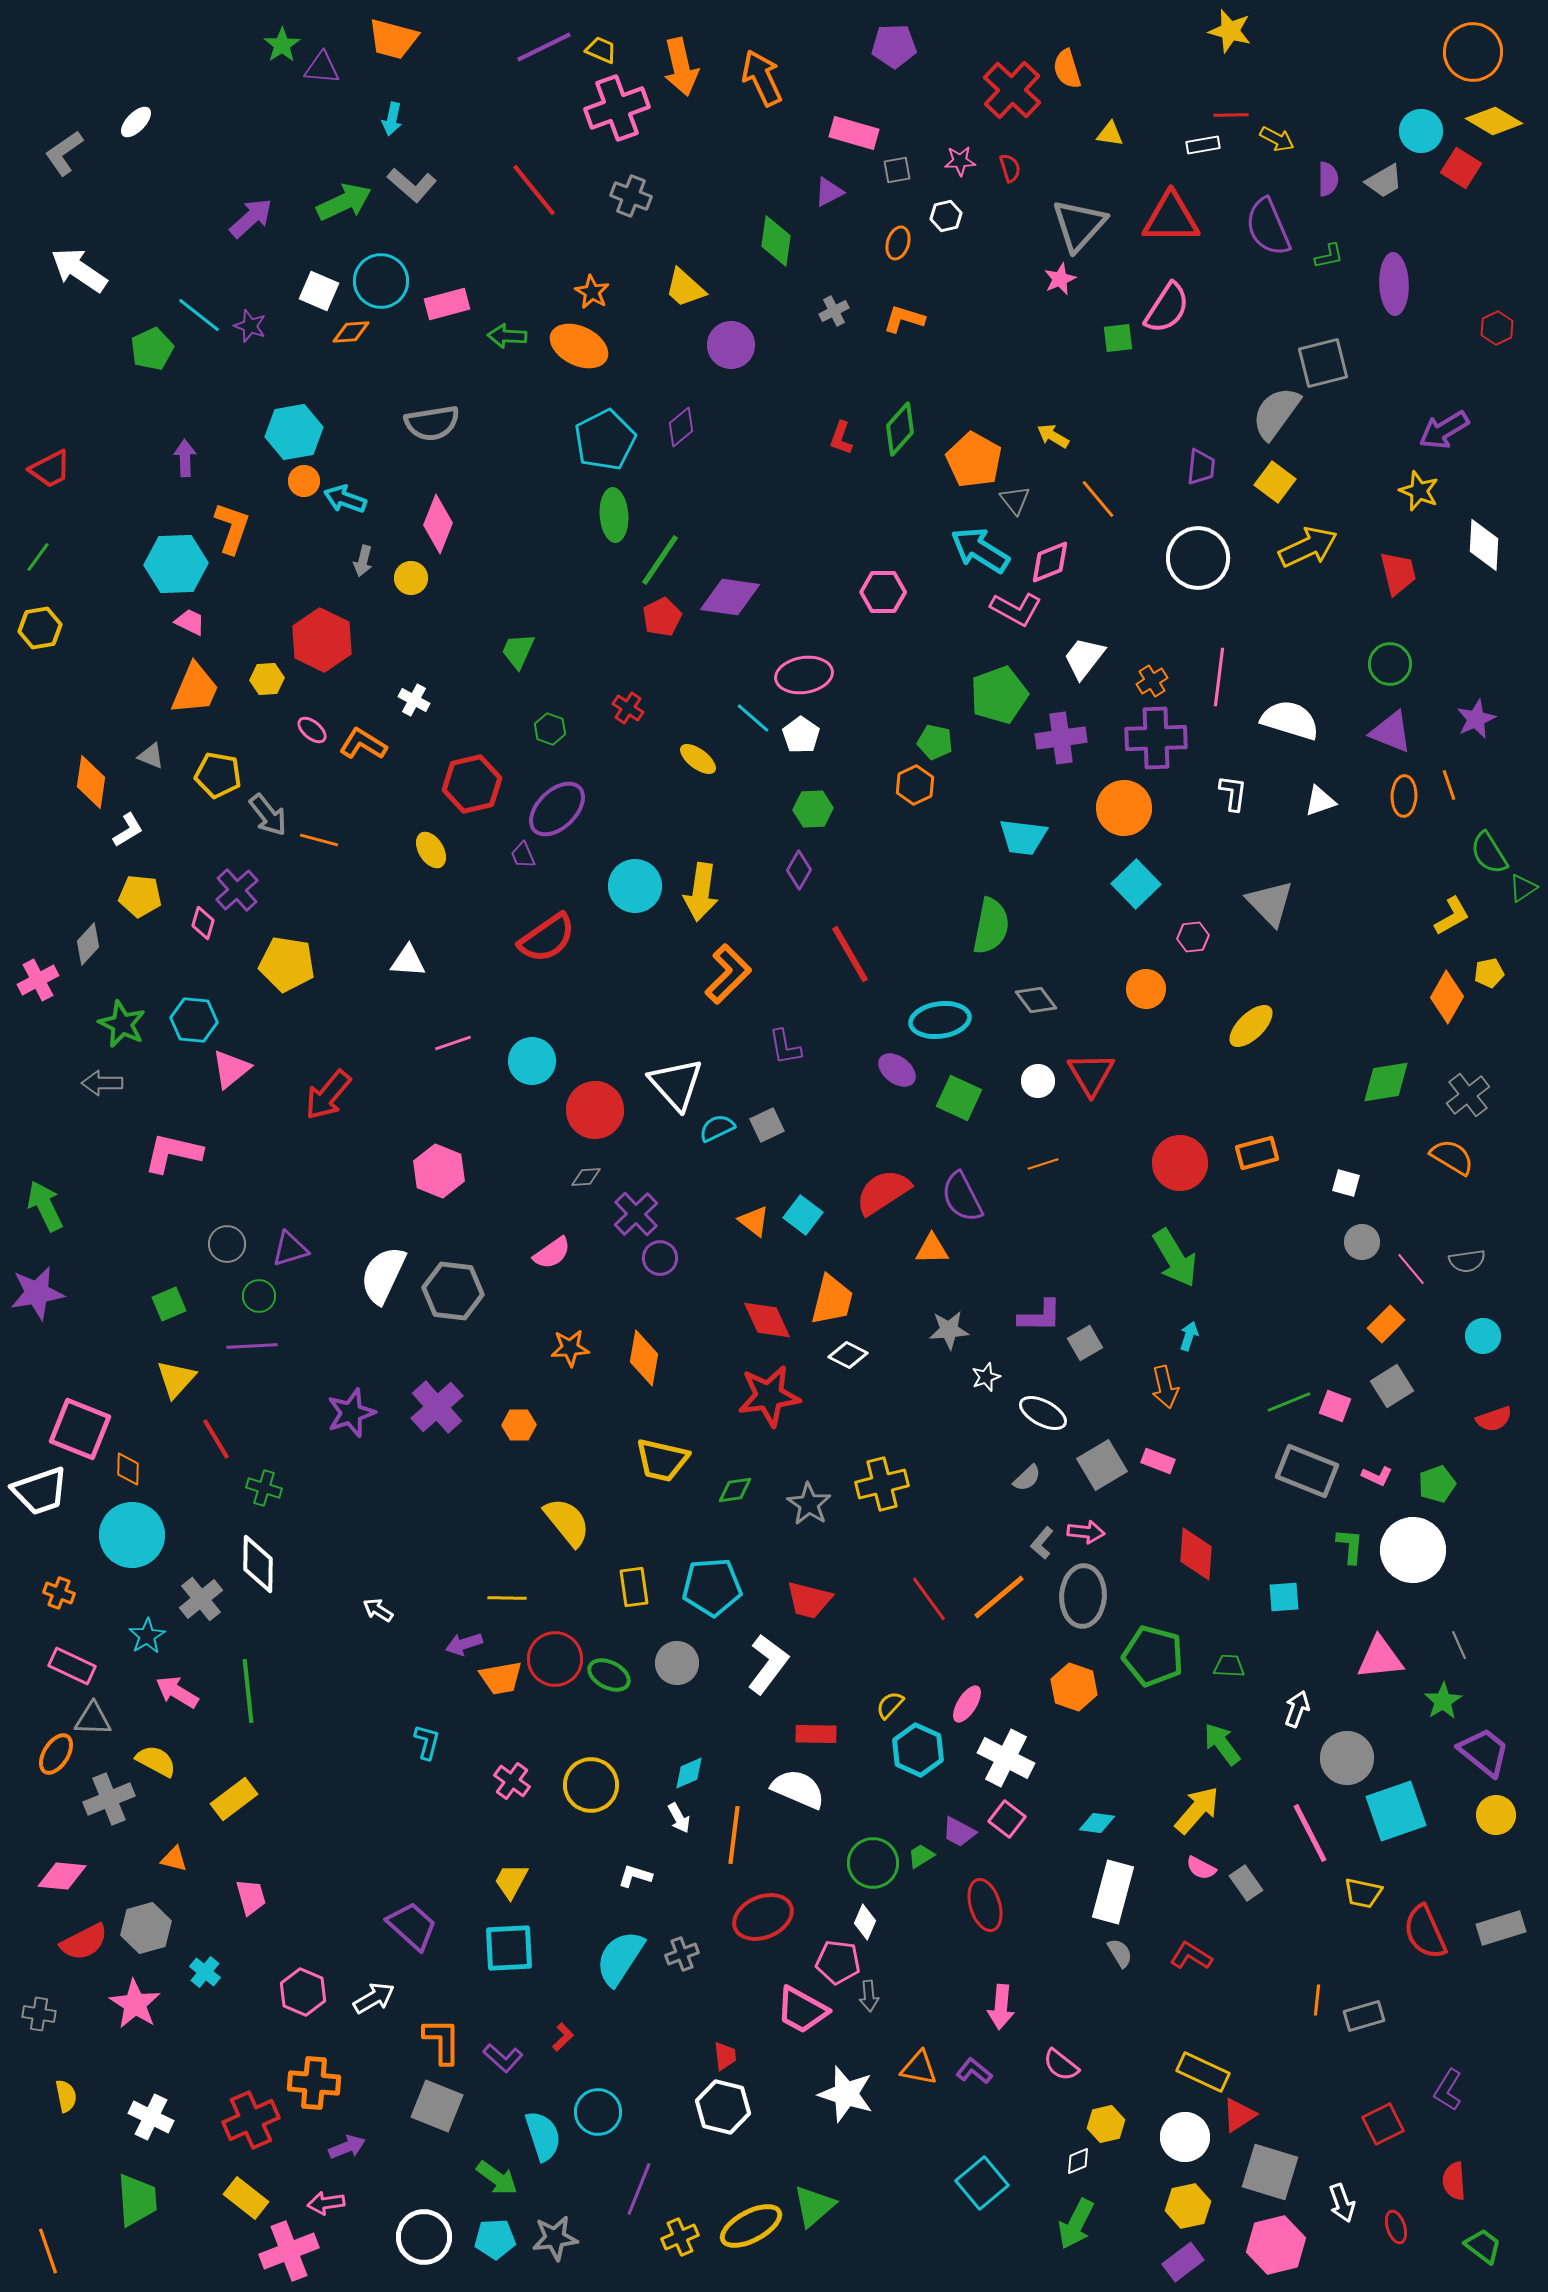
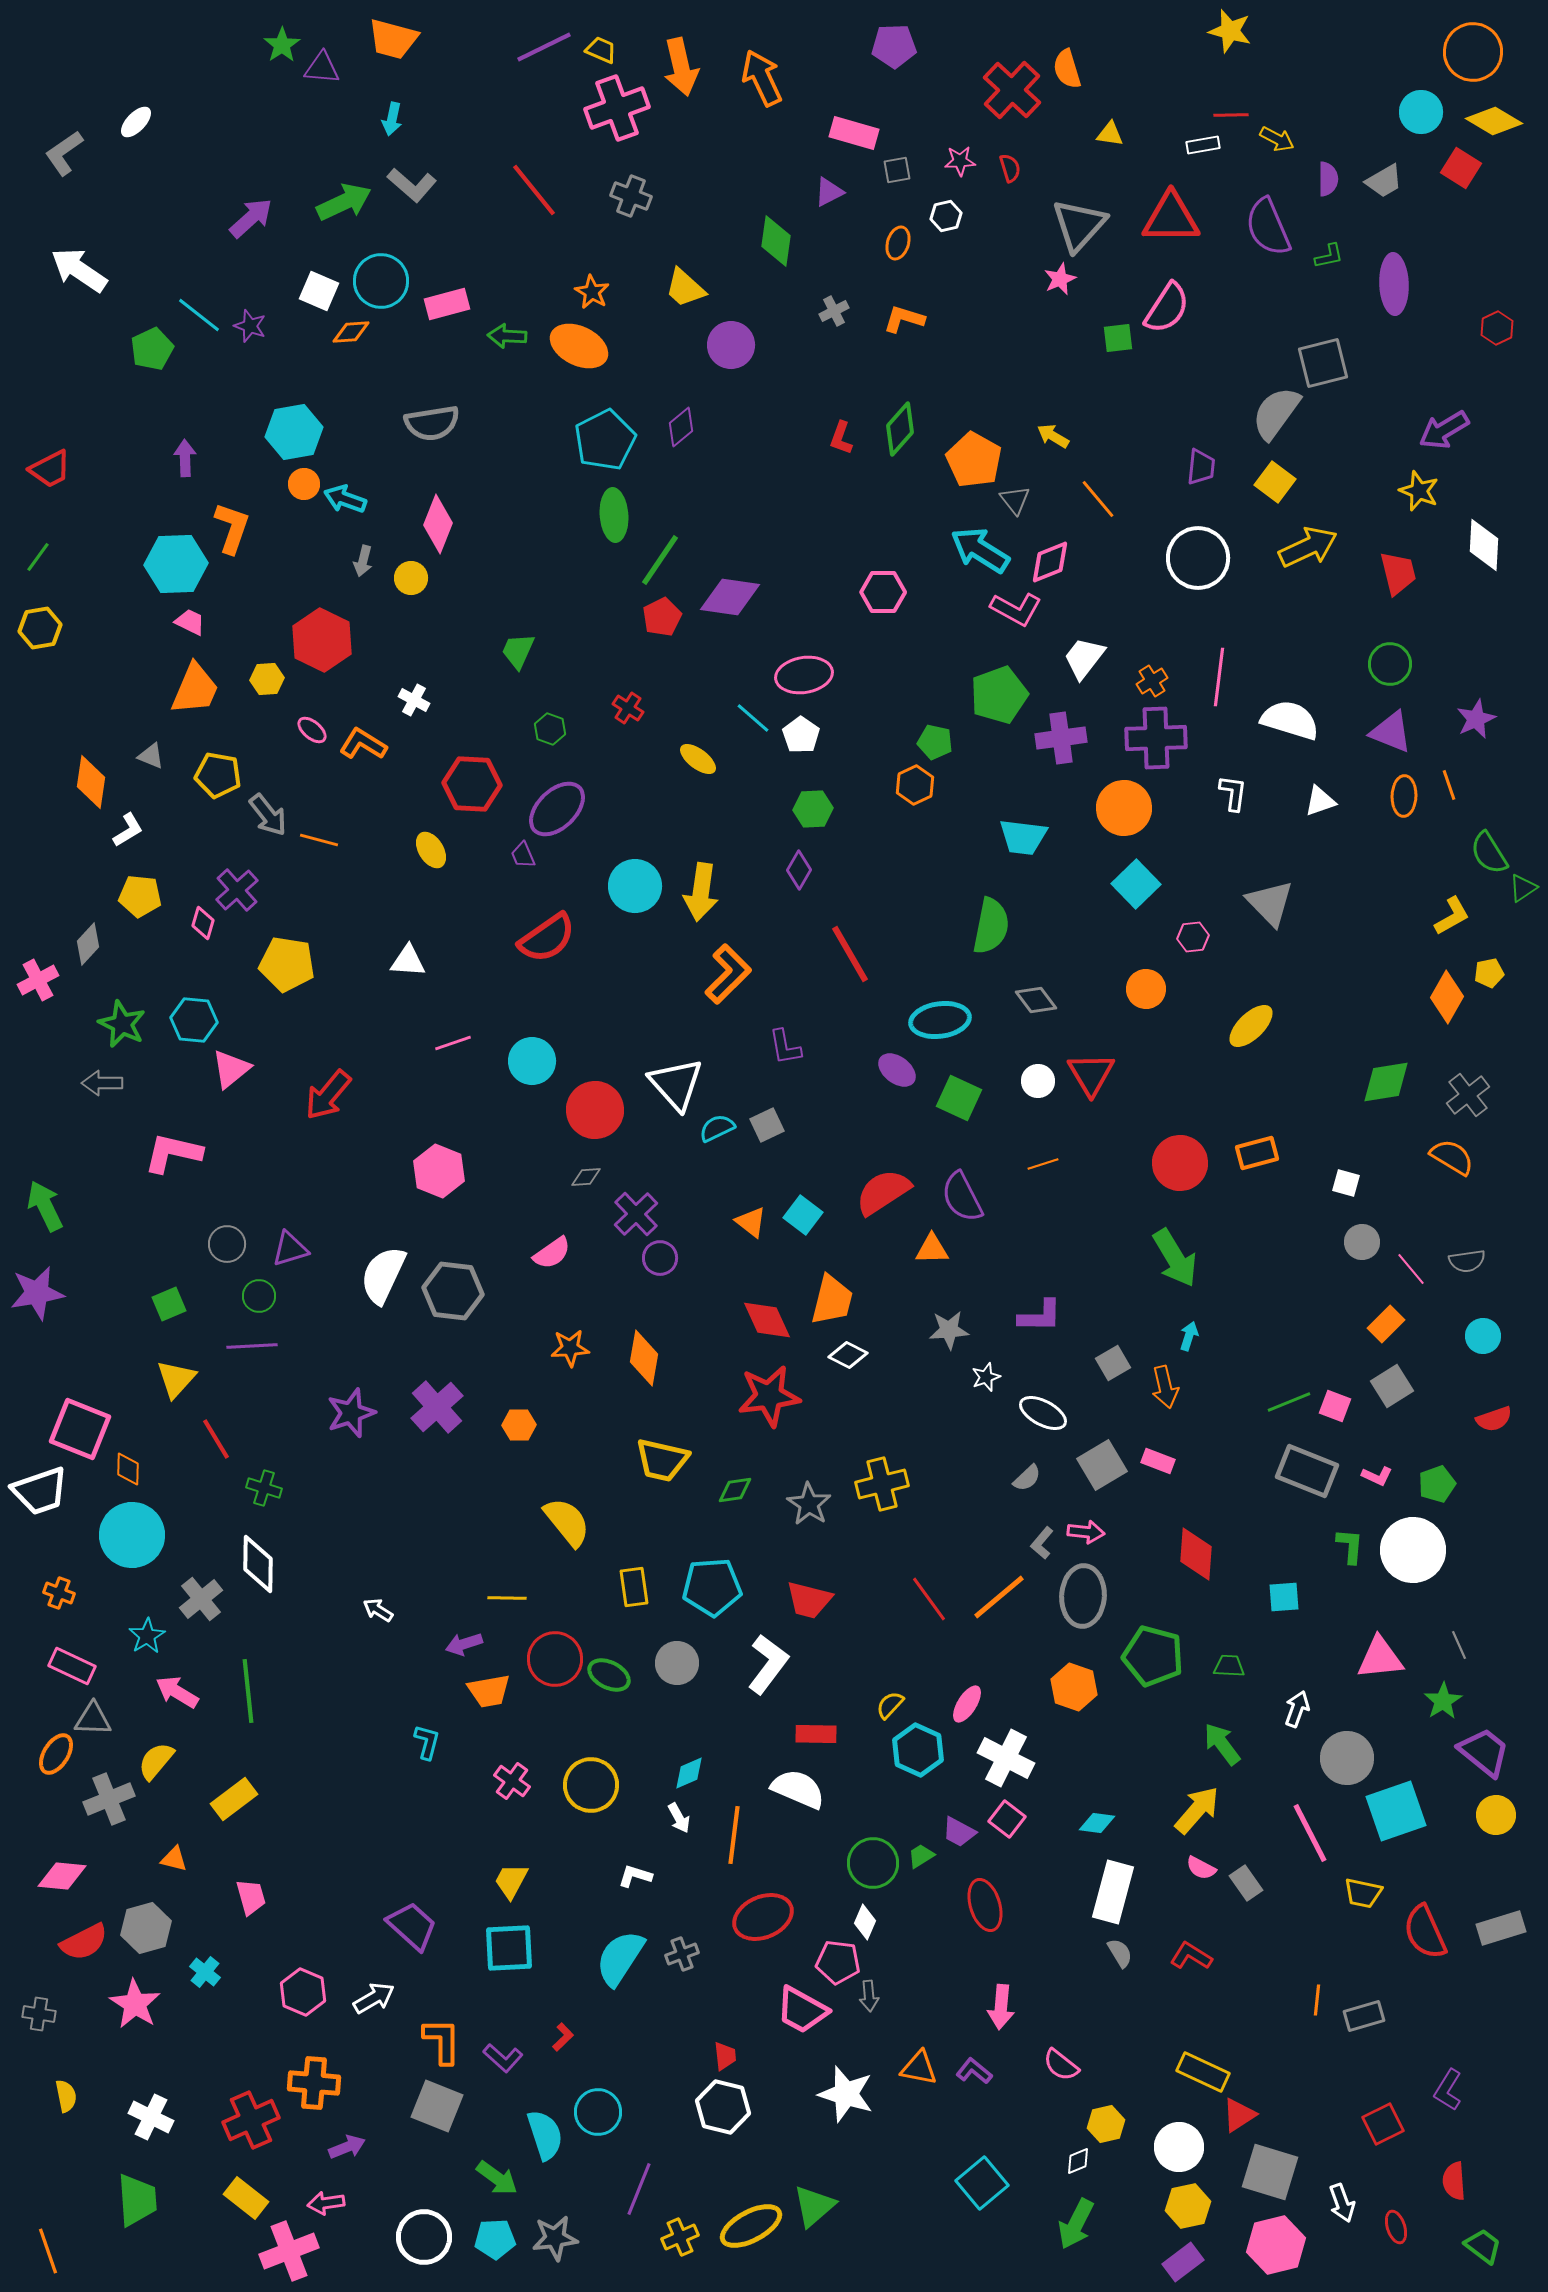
cyan circle at (1421, 131): moved 19 px up
orange circle at (304, 481): moved 3 px down
red hexagon at (472, 784): rotated 16 degrees clockwise
orange triangle at (754, 1221): moved 3 px left, 1 px down
gray square at (1085, 1343): moved 28 px right, 20 px down
orange trapezoid at (501, 1678): moved 12 px left, 13 px down
yellow semicircle at (156, 1761): rotated 78 degrees counterclockwise
cyan semicircle at (543, 2136): moved 2 px right, 1 px up
white circle at (1185, 2137): moved 6 px left, 10 px down
